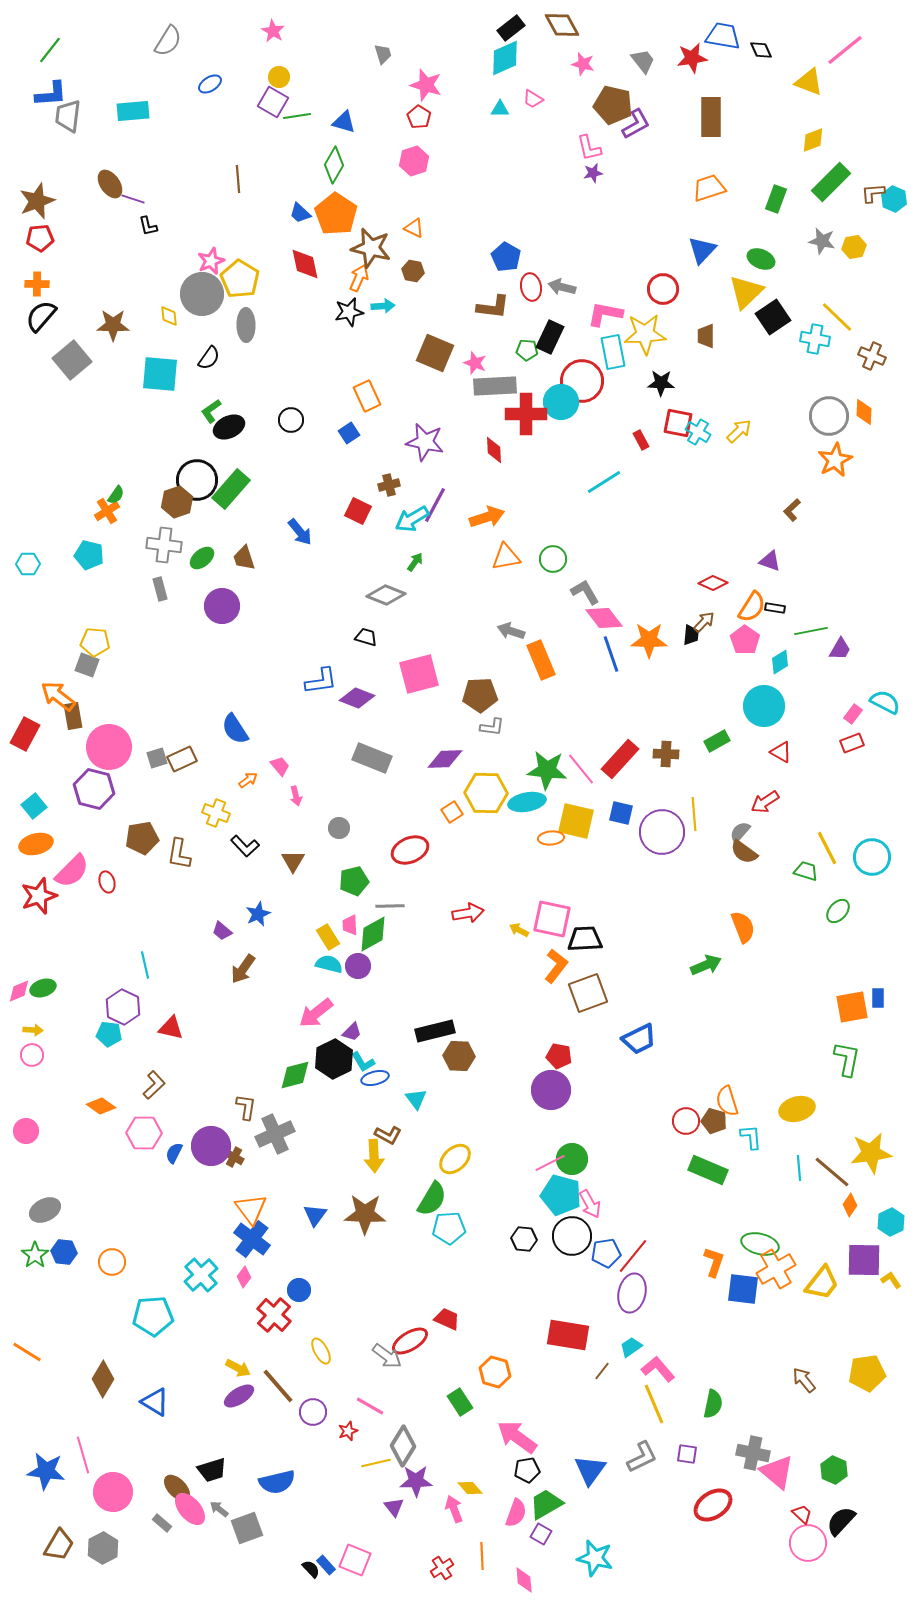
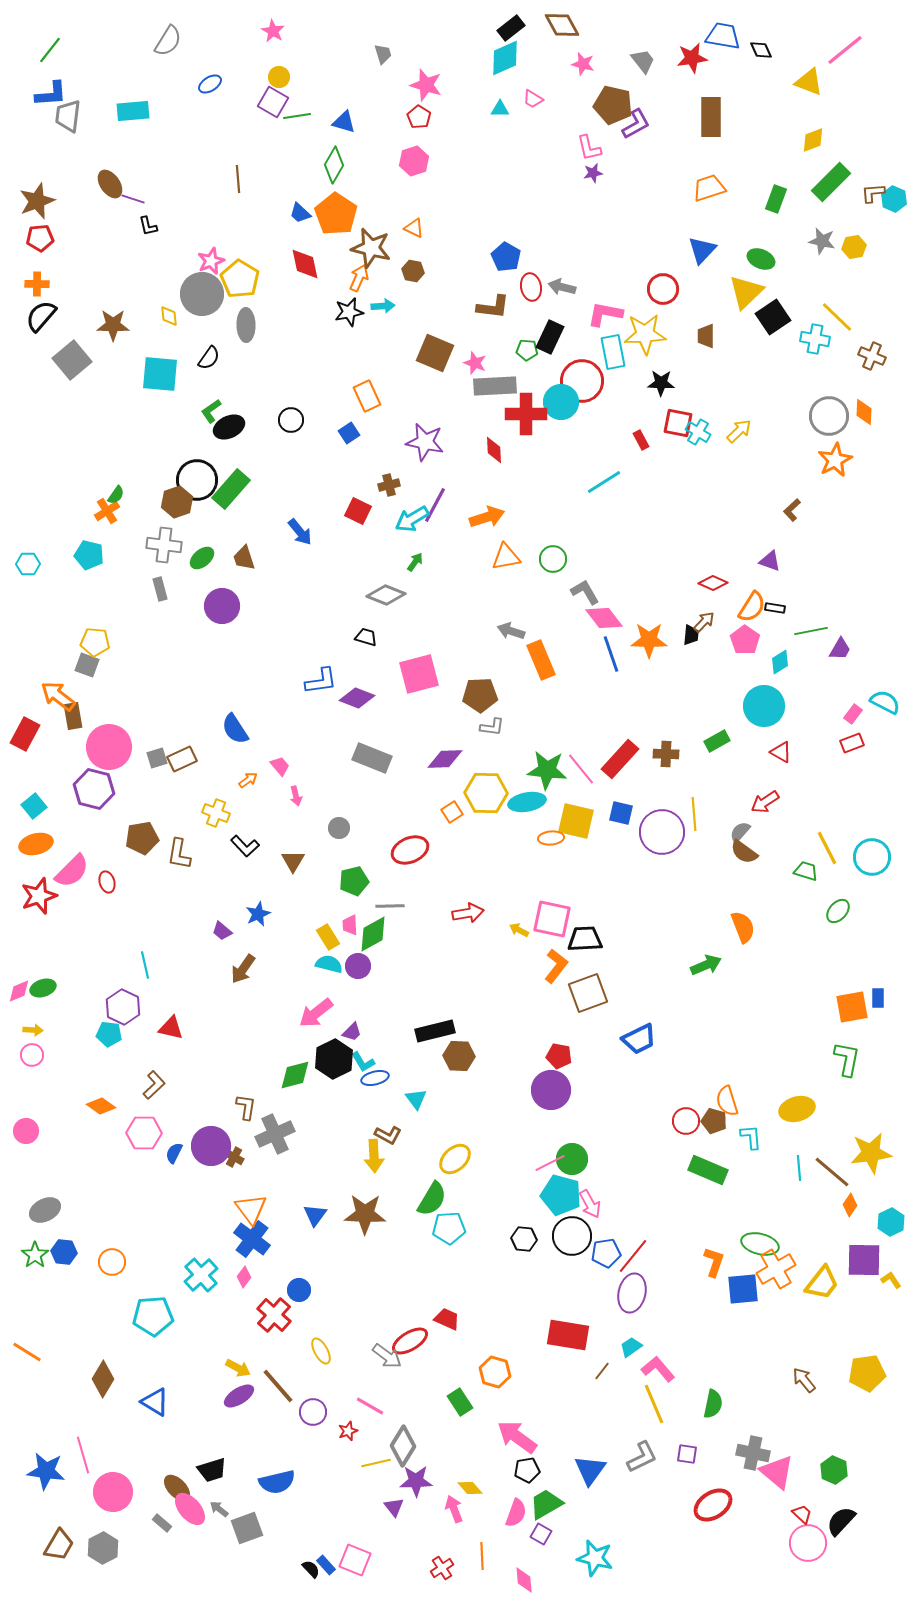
blue square at (743, 1289): rotated 12 degrees counterclockwise
